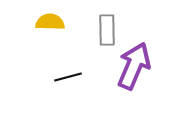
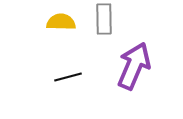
yellow semicircle: moved 11 px right
gray rectangle: moved 3 px left, 11 px up
